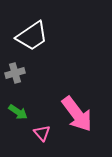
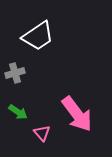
white trapezoid: moved 6 px right
